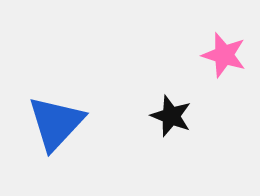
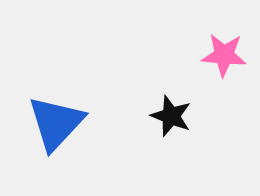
pink star: rotated 12 degrees counterclockwise
